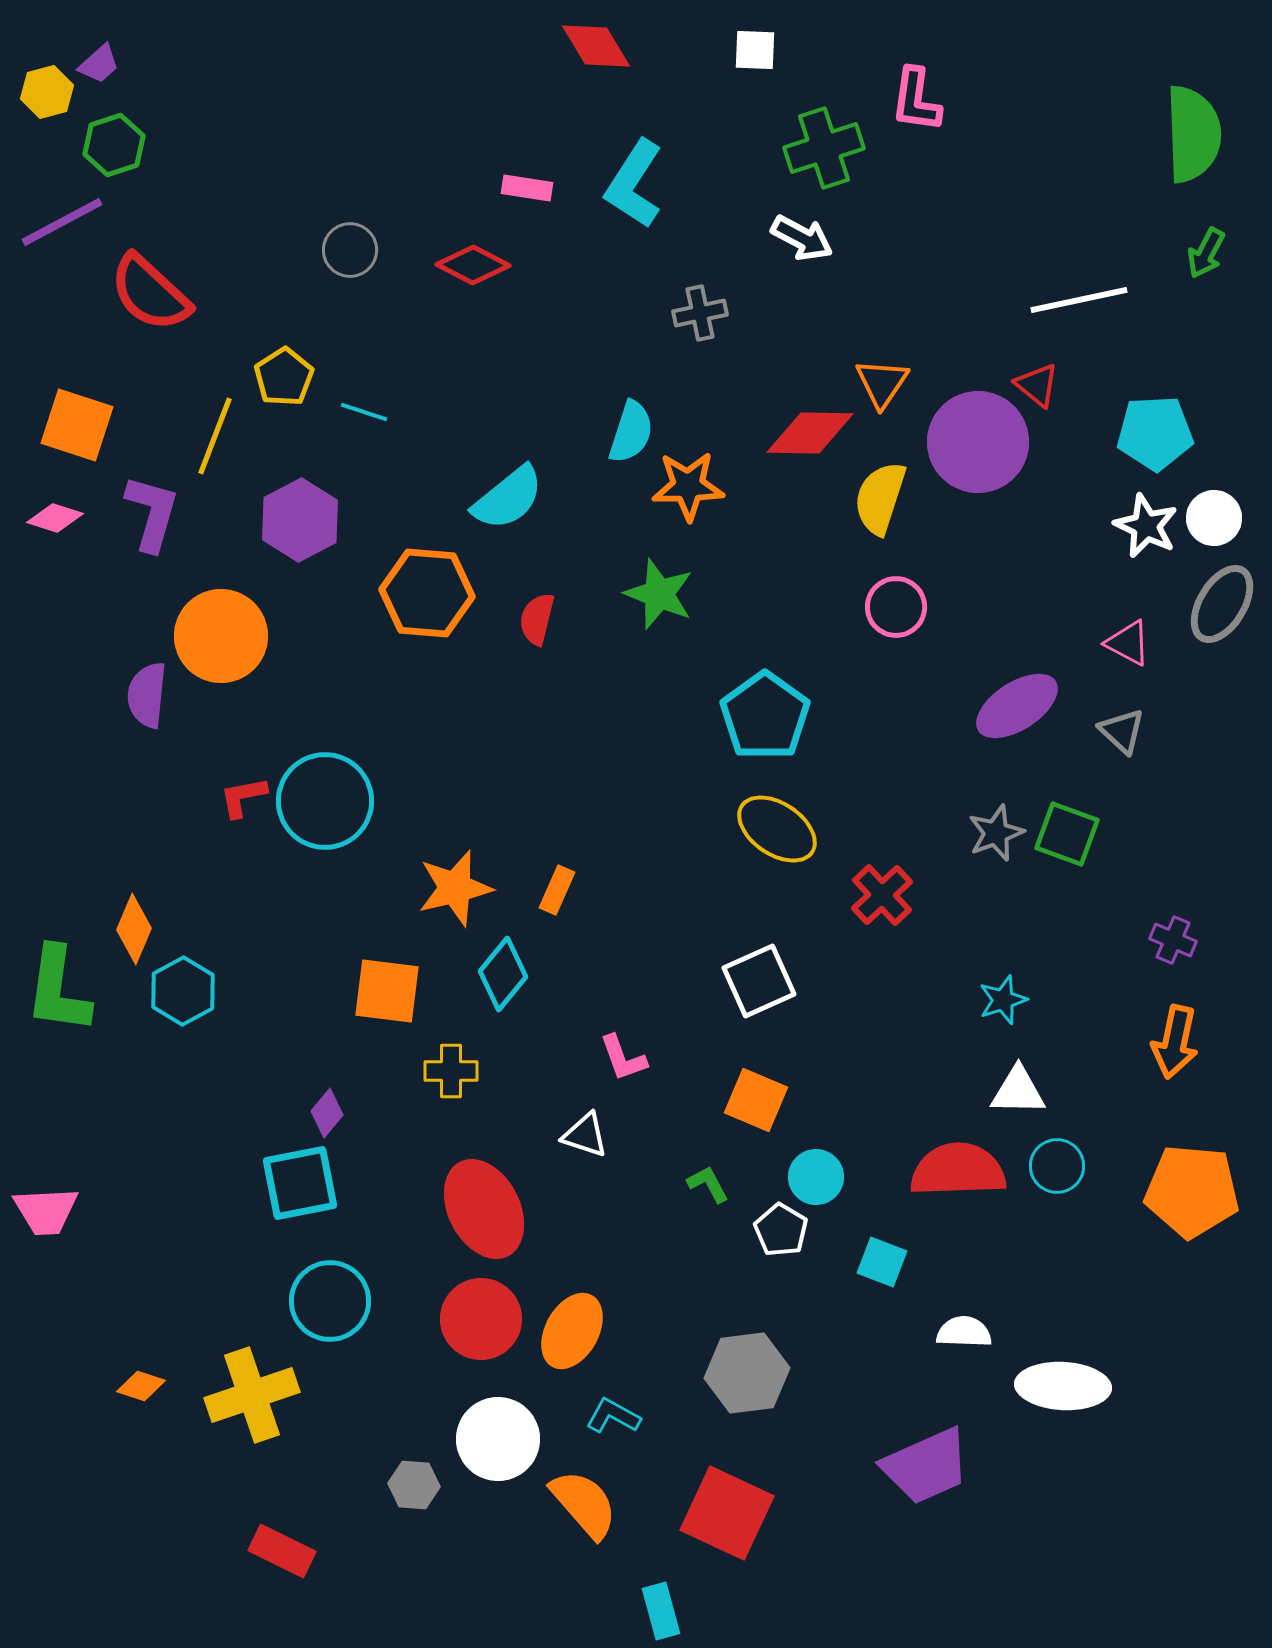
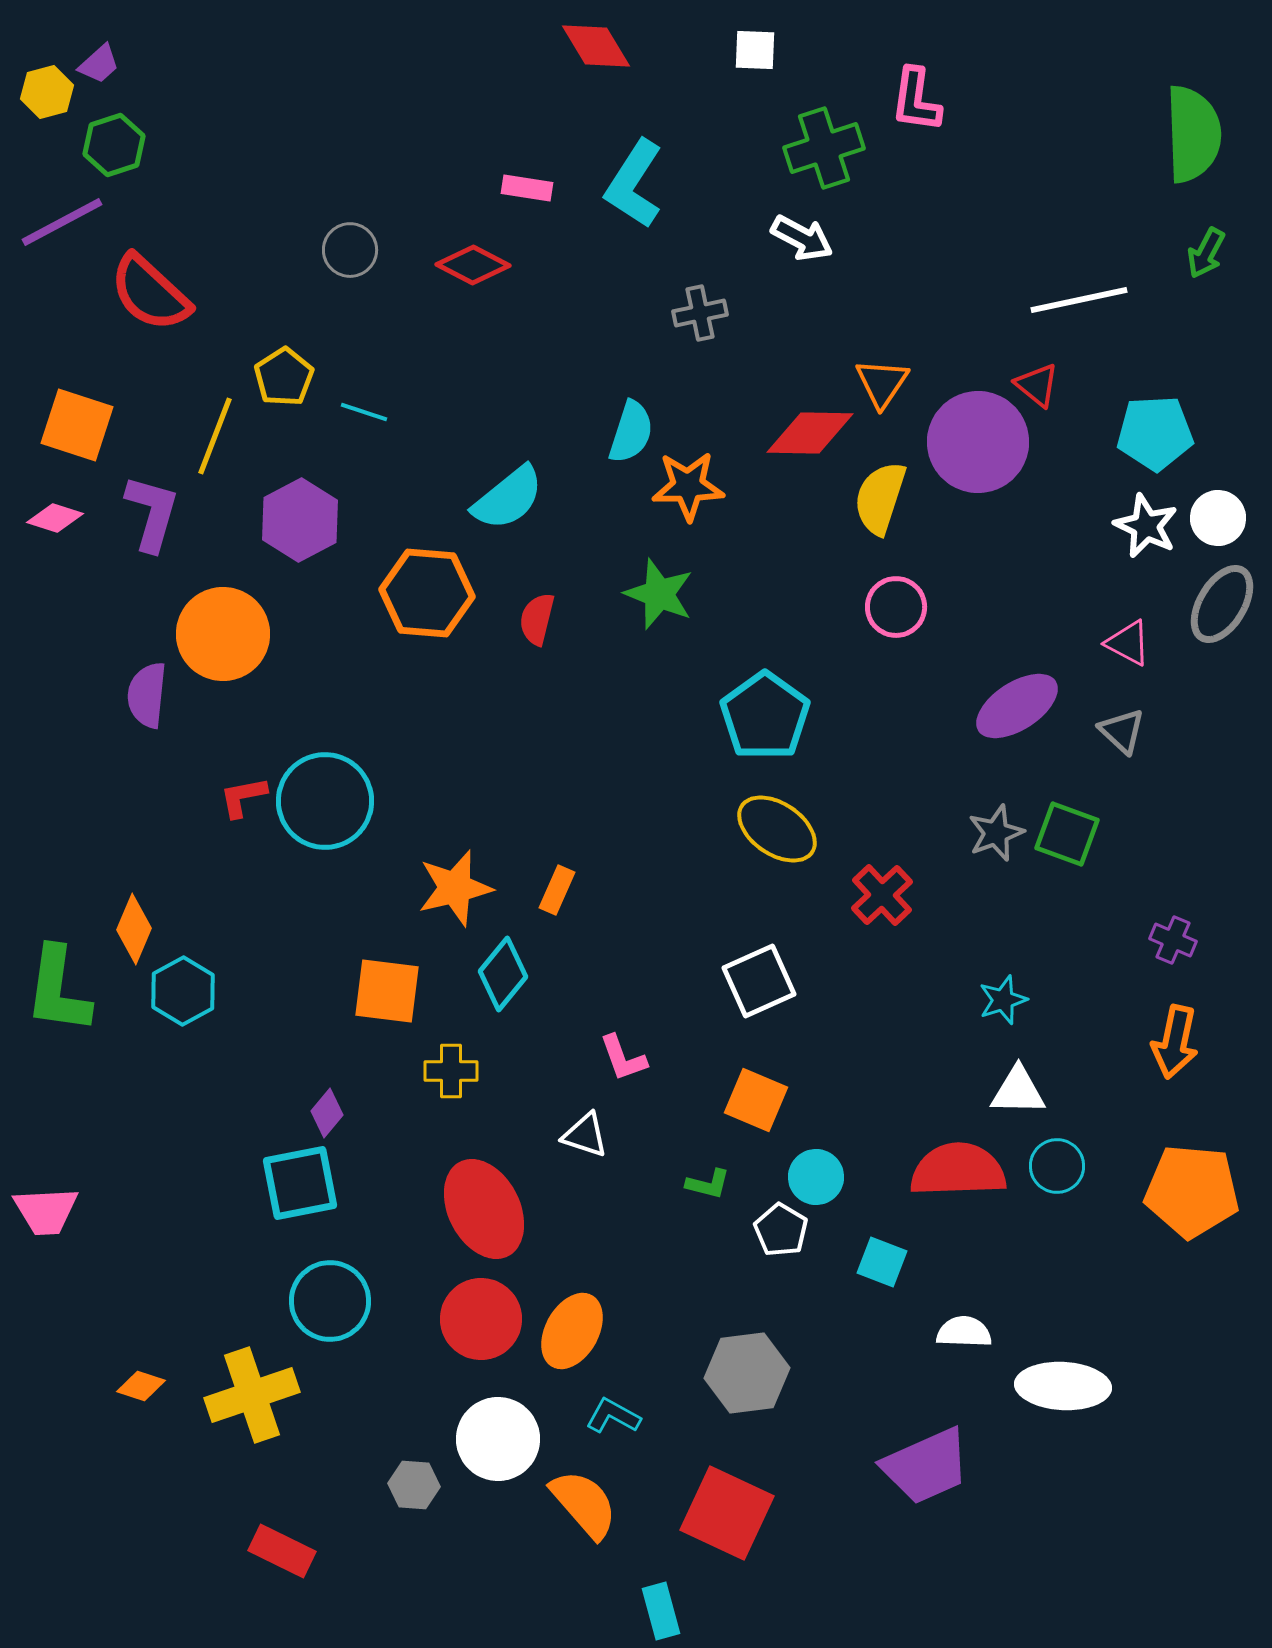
white circle at (1214, 518): moved 4 px right
orange circle at (221, 636): moved 2 px right, 2 px up
green L-shape at (708, 1184): rotated 132 degrees clockwise
